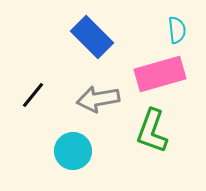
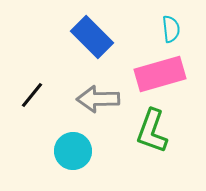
cyan semicircle: moved 6 px left, 1 px up
black line: moved 1 px left
gray arrow: rotated 9 degrees clockwise
